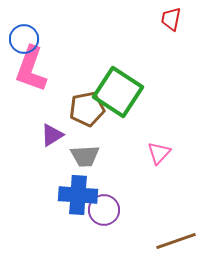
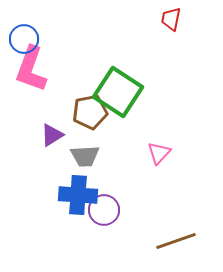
brown pentagon: moved 3 px right, 3 px down
